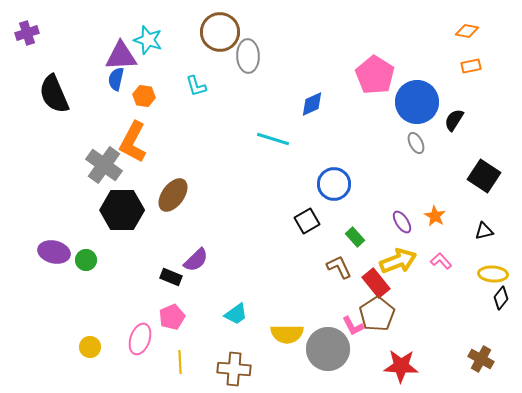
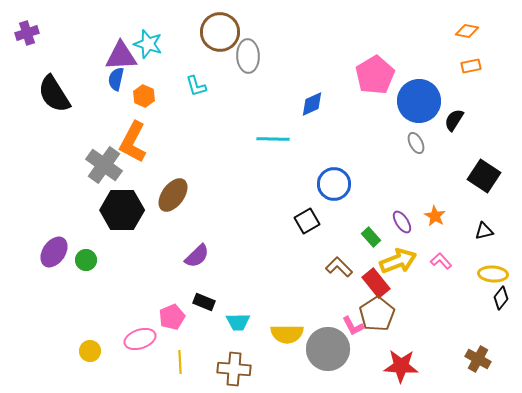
cyan star at (148, 40): moved 4 px down
pink pentagon at (375, 75): rotated 9 degrees clockwise
black semicircle at (54, 94): rotated 9 degrees counterclockwise
orange hexagon at (144, 96): rotated 15 degrees clockwise
blue circle at (417, 102): moved 2 px right, 1 px up
cyan line at (273, 139): rotated 16 degrees counterclockwise
green rectangle at (355, 237): moved 16 px right
purple ellipse at (54, 252): rotated 68 degrees counterclockwise
purple semicircle at (196, 260): moved 1 px right, 4 px up
brown L-shape at (339, 267): rotated 20 degrees counterclockwise
black rectangle at (171, 277): moved 33 px right, 25 px down
cyan trapezoid at (236, 314): moved 2 px right, 8 px down; rotated 35 degrees clockwise
pink ellipse at (140, 339): rotated 52 degrees clockwise
yellow circle at (90, 347): moved 4 px down
brown cross at (481, 359): moved 3 px left
